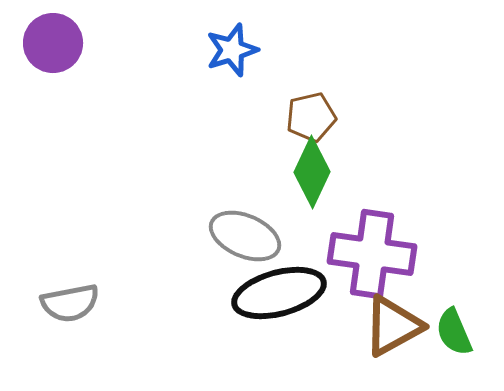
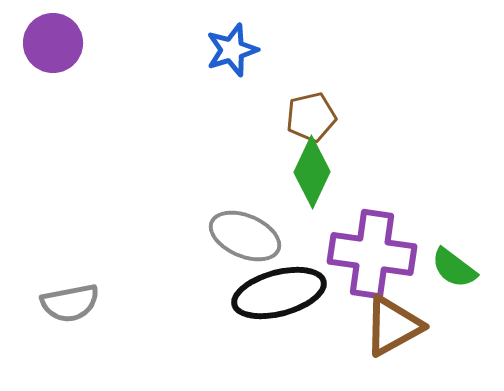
green semicircle: moved 64 px up; rotated 30 degrees counterclockwise
